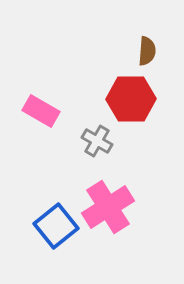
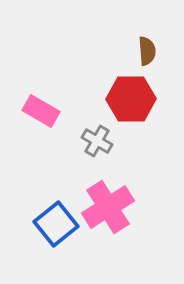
brown semicircle: rotated 8 degrees counterclockwise
blue square: moved 2 px up
